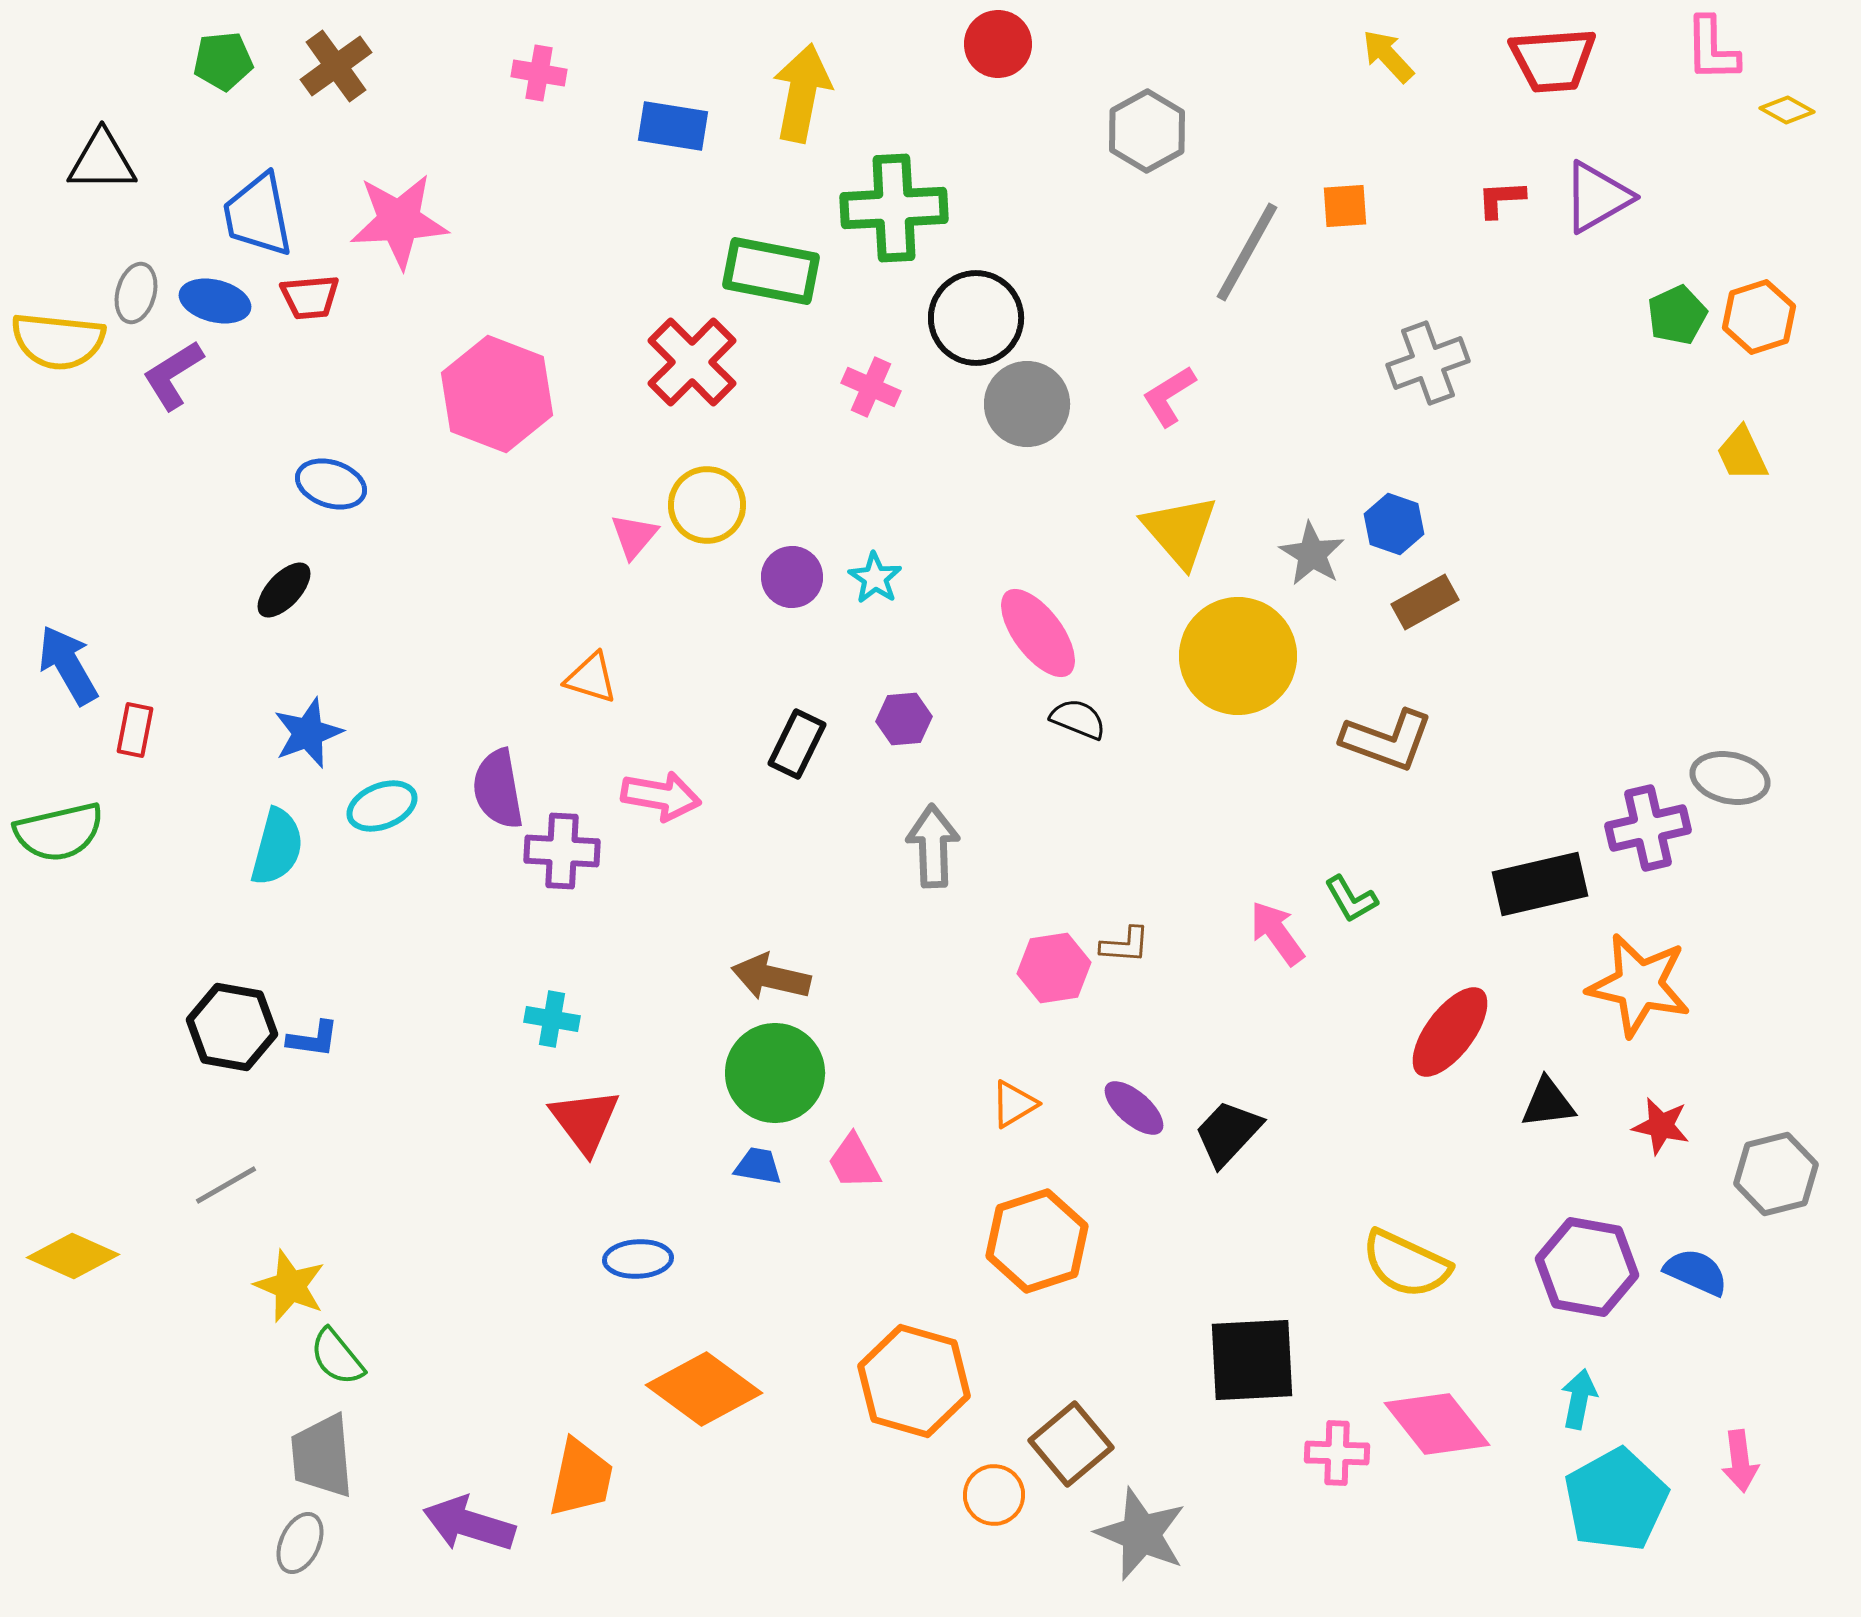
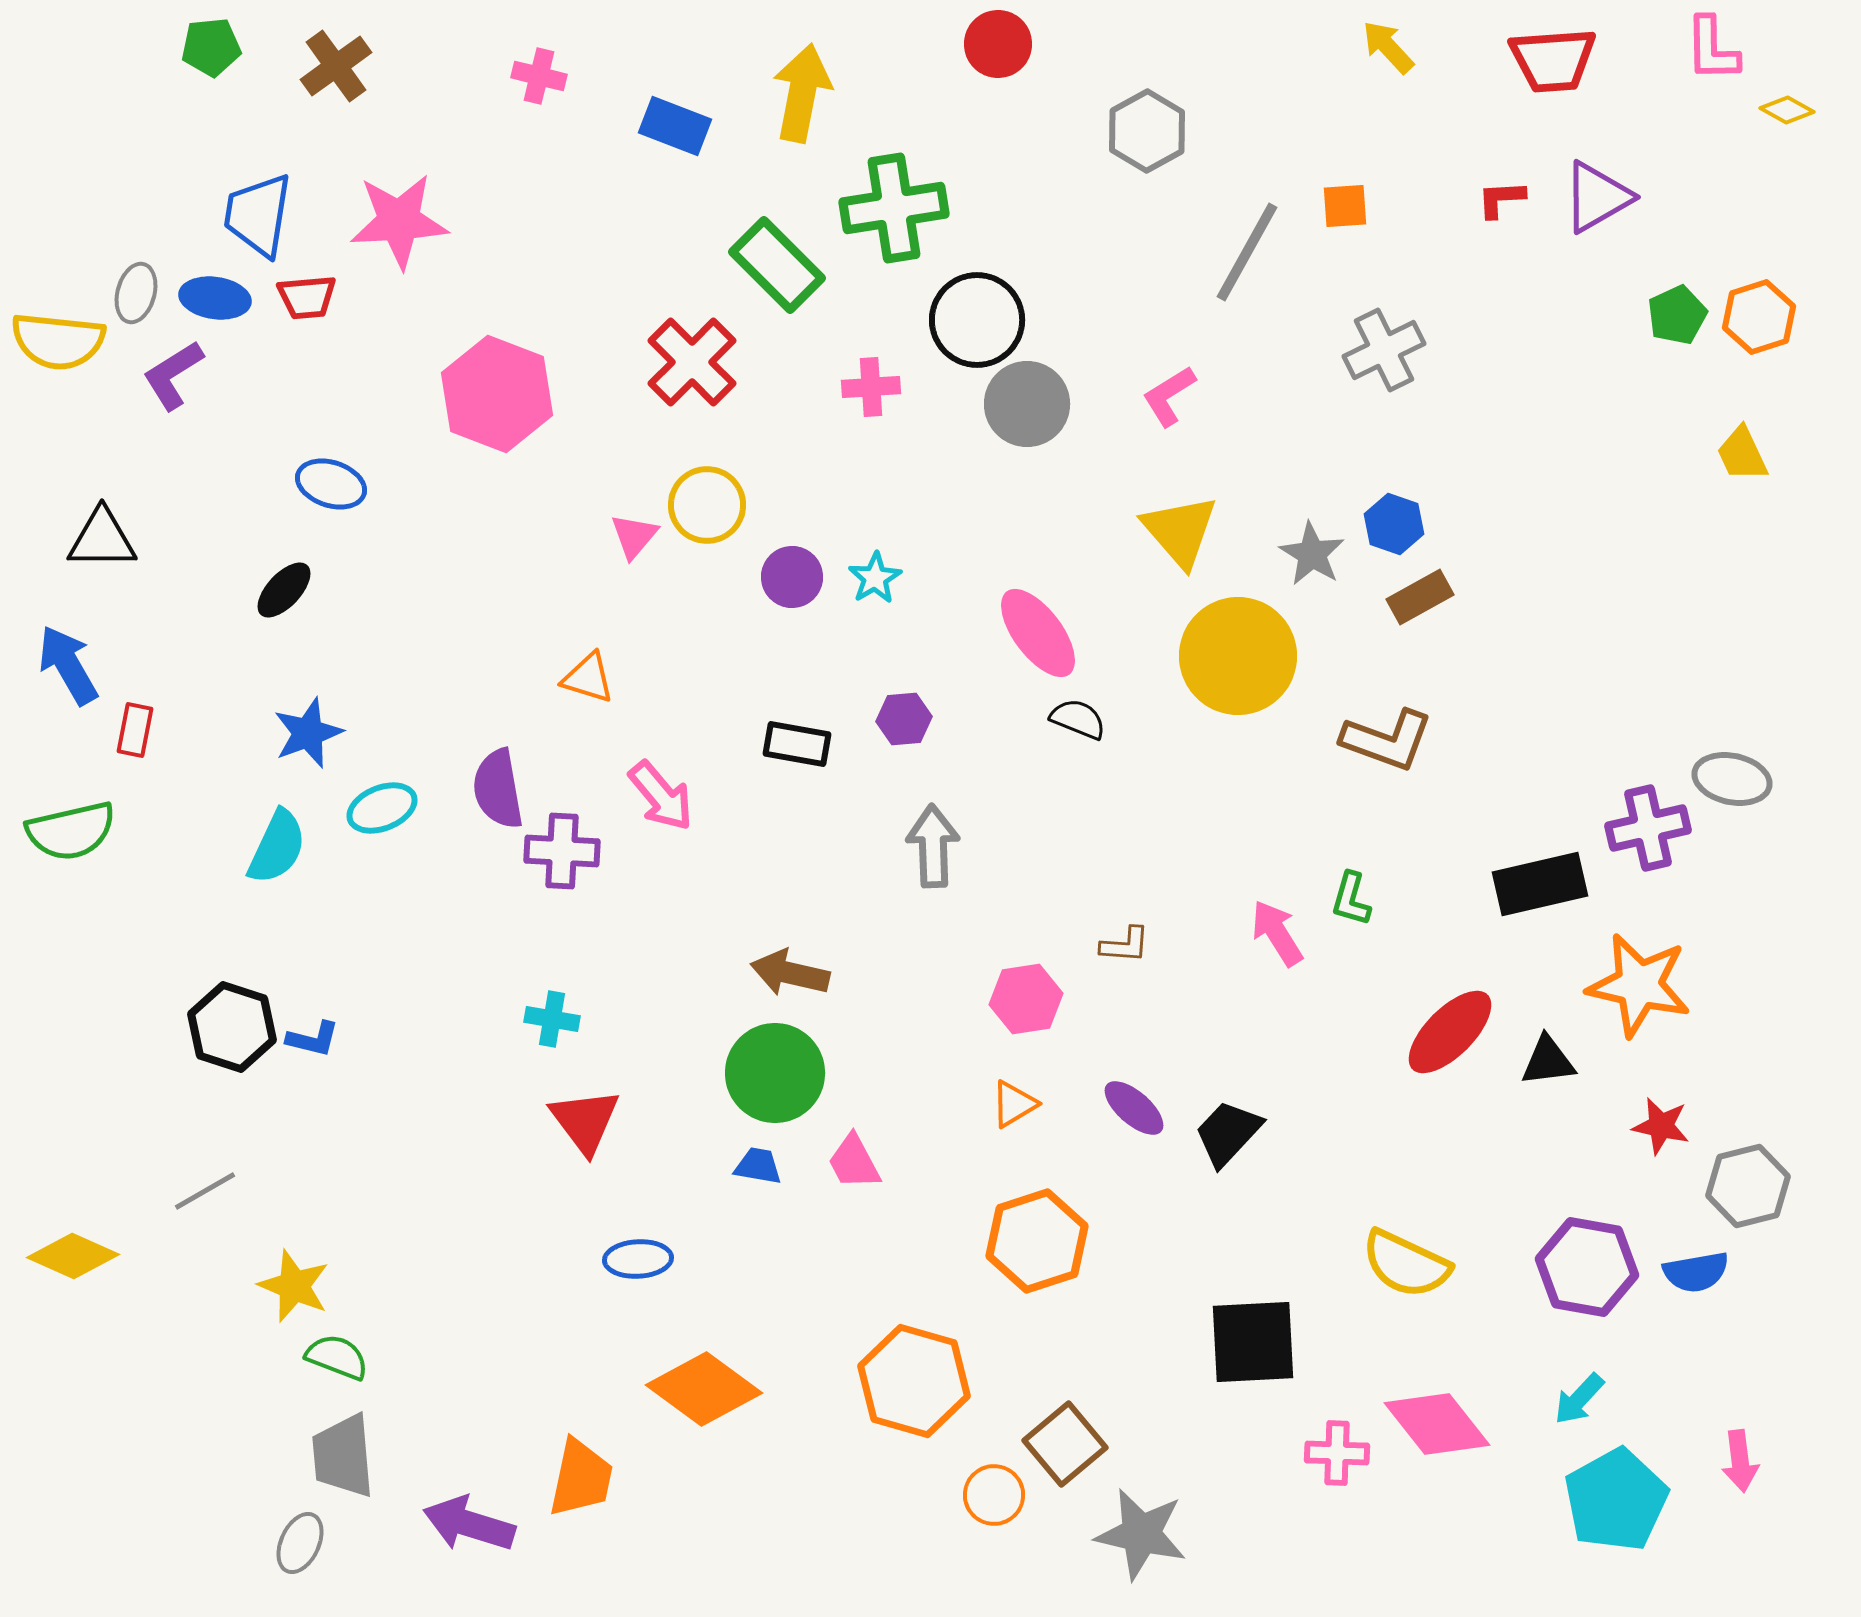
yellow arrow at (1388, 56): moved 9 px up
green pentagon at (223, 61): moved 12 px left, 14 px up
pink cross at (539, 73): moved 3 px down; rotated 4 degrees clockwise
blue rectangle at (673, 126): moved 2 px right; rotated 12 degrees clockwise
black triangle at (102, 161): moved 378 px down
green cross at (894, 208): rotated 6 degrees counterclockwise
blue trapezoid at (258, 215): rotated 20 degrees clockwise
green rectangle at (771, 271): moved 6 px right, 6 px up; rotated 34 degrees clockwise
red trapezoid at (310, 297): moved 3 px left
blue ellipse at (215, 301): moved 3 px up; rotated 6 degrees counterclockwise
black circle at (976, 318): moved 1 px right, 2 px down
gray cross at (1428, 363): moved 44 px left, 13 px up; rotated 6 degrees counterclockwise
pink cross at (871, 387): rotated 28 degrees counterclockwise
cyan star at (875, 578): rotated 8 degrees clockwise
brown rectangle at (1425, 602): moved 5 px left, 5 px up
orange triangle at (591, 678): moved 3 px left
black rectangle at (797, 744): rotated 74 degrees clockwise
gray ellipse at (1730, 778): moved 2 px right, 1 px down
pink arrow at (661, 796): rotated 40 degrees clockwise
cyan ellipse at (382, 806): moved 2 px down
green semicircle at (59, 832): moved 12 px right, 1 px up
cyan semicircle at (277, 847): rotated 10 degrees clockwise
green L-shape at (1351, 899): rotated 46 degrees clockwise
pink arrow at (1277, 933): rotated 4 degrees clockwise
pink hexagon at (1054, 968): moved 28 px left, 31 px down
brown arrow at (771, 977): moved 19 px right, 4 px up
black hexagon at (232, 1027): rotated 8 degrees clockwise
red ellipse at (1450, 1032): rotated 8 degrees clockwise
blue L-shape at (313, 1039): rotated 6 degrees clockwise
black triangle at (1548, 1103): moved 42 px up
gray hexagon at (1776, 1174): moved 28 px left, 12 px down
gray line at (226, 1185): moved 21 px left, 6 px down
blue semicircle at (1696, 1272): rotated 146 degrees clockwise
yellow star at (290, 1286): moved 4 px right
green semicircle at (337, 1357): rotated 150 degrees clockwise
black square at (1252, 1360): moved 1 px right, 18 px up
cyan arrow at (1579, 1399): rotated 148 degrees counterclockwise
brown square at (1071, 1444): moved 6 px left
gray trapezoid at (322, 1456): moved 21 px right
gray star at (1141, 1534): rotated 10 degrees counterclockwise
